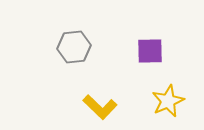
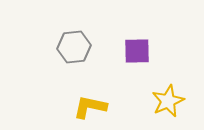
purple square: moved 13 px left
yellow L-shape: moved 10 px left; rotated 148 degrees clockwise
